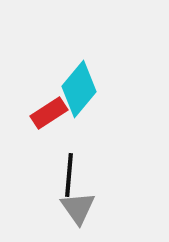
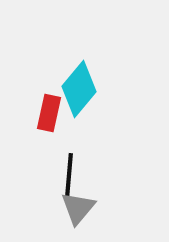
red rectangle: rotated 45 degrees counterclockwise
gray triangle: rotated 15 degrees clockwise
